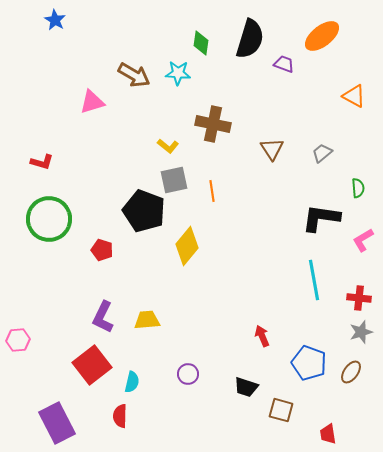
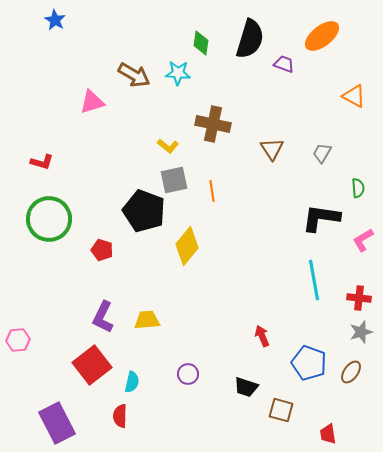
gray trapezoid: rotated 20 degrees counterclockwise
